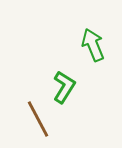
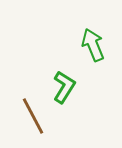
brown line: moved 5 px left, 3 px up
